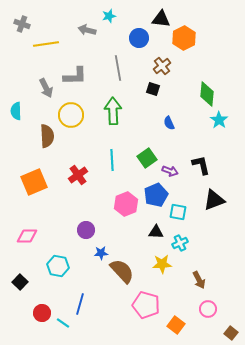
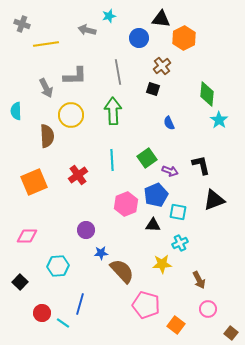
gray line at (118, 68): moved 4 px down
black triangle at (156, 232): moved 3 px left, 7 px up
cyan hexagon at (58, 266): rotated 15 degrees counterclockwise
